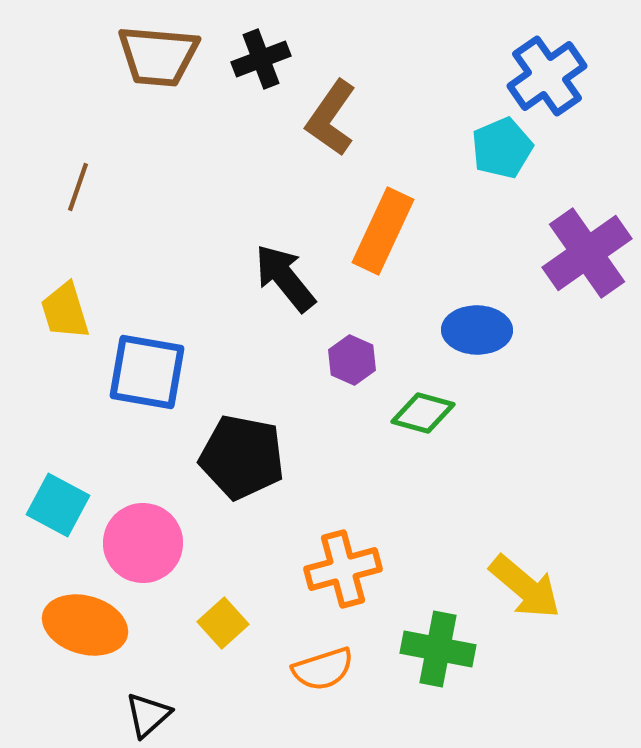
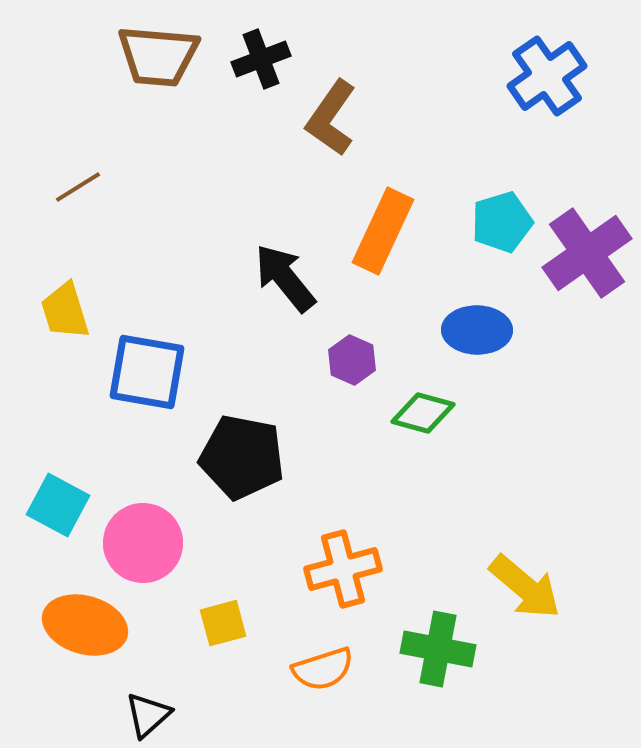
cyan pentagon: moved 74 px down; rotated 6 degrees clockwise
brown line: rotated 39 degrees clockwise
yellow square: rotated 27 degrees clockwise
